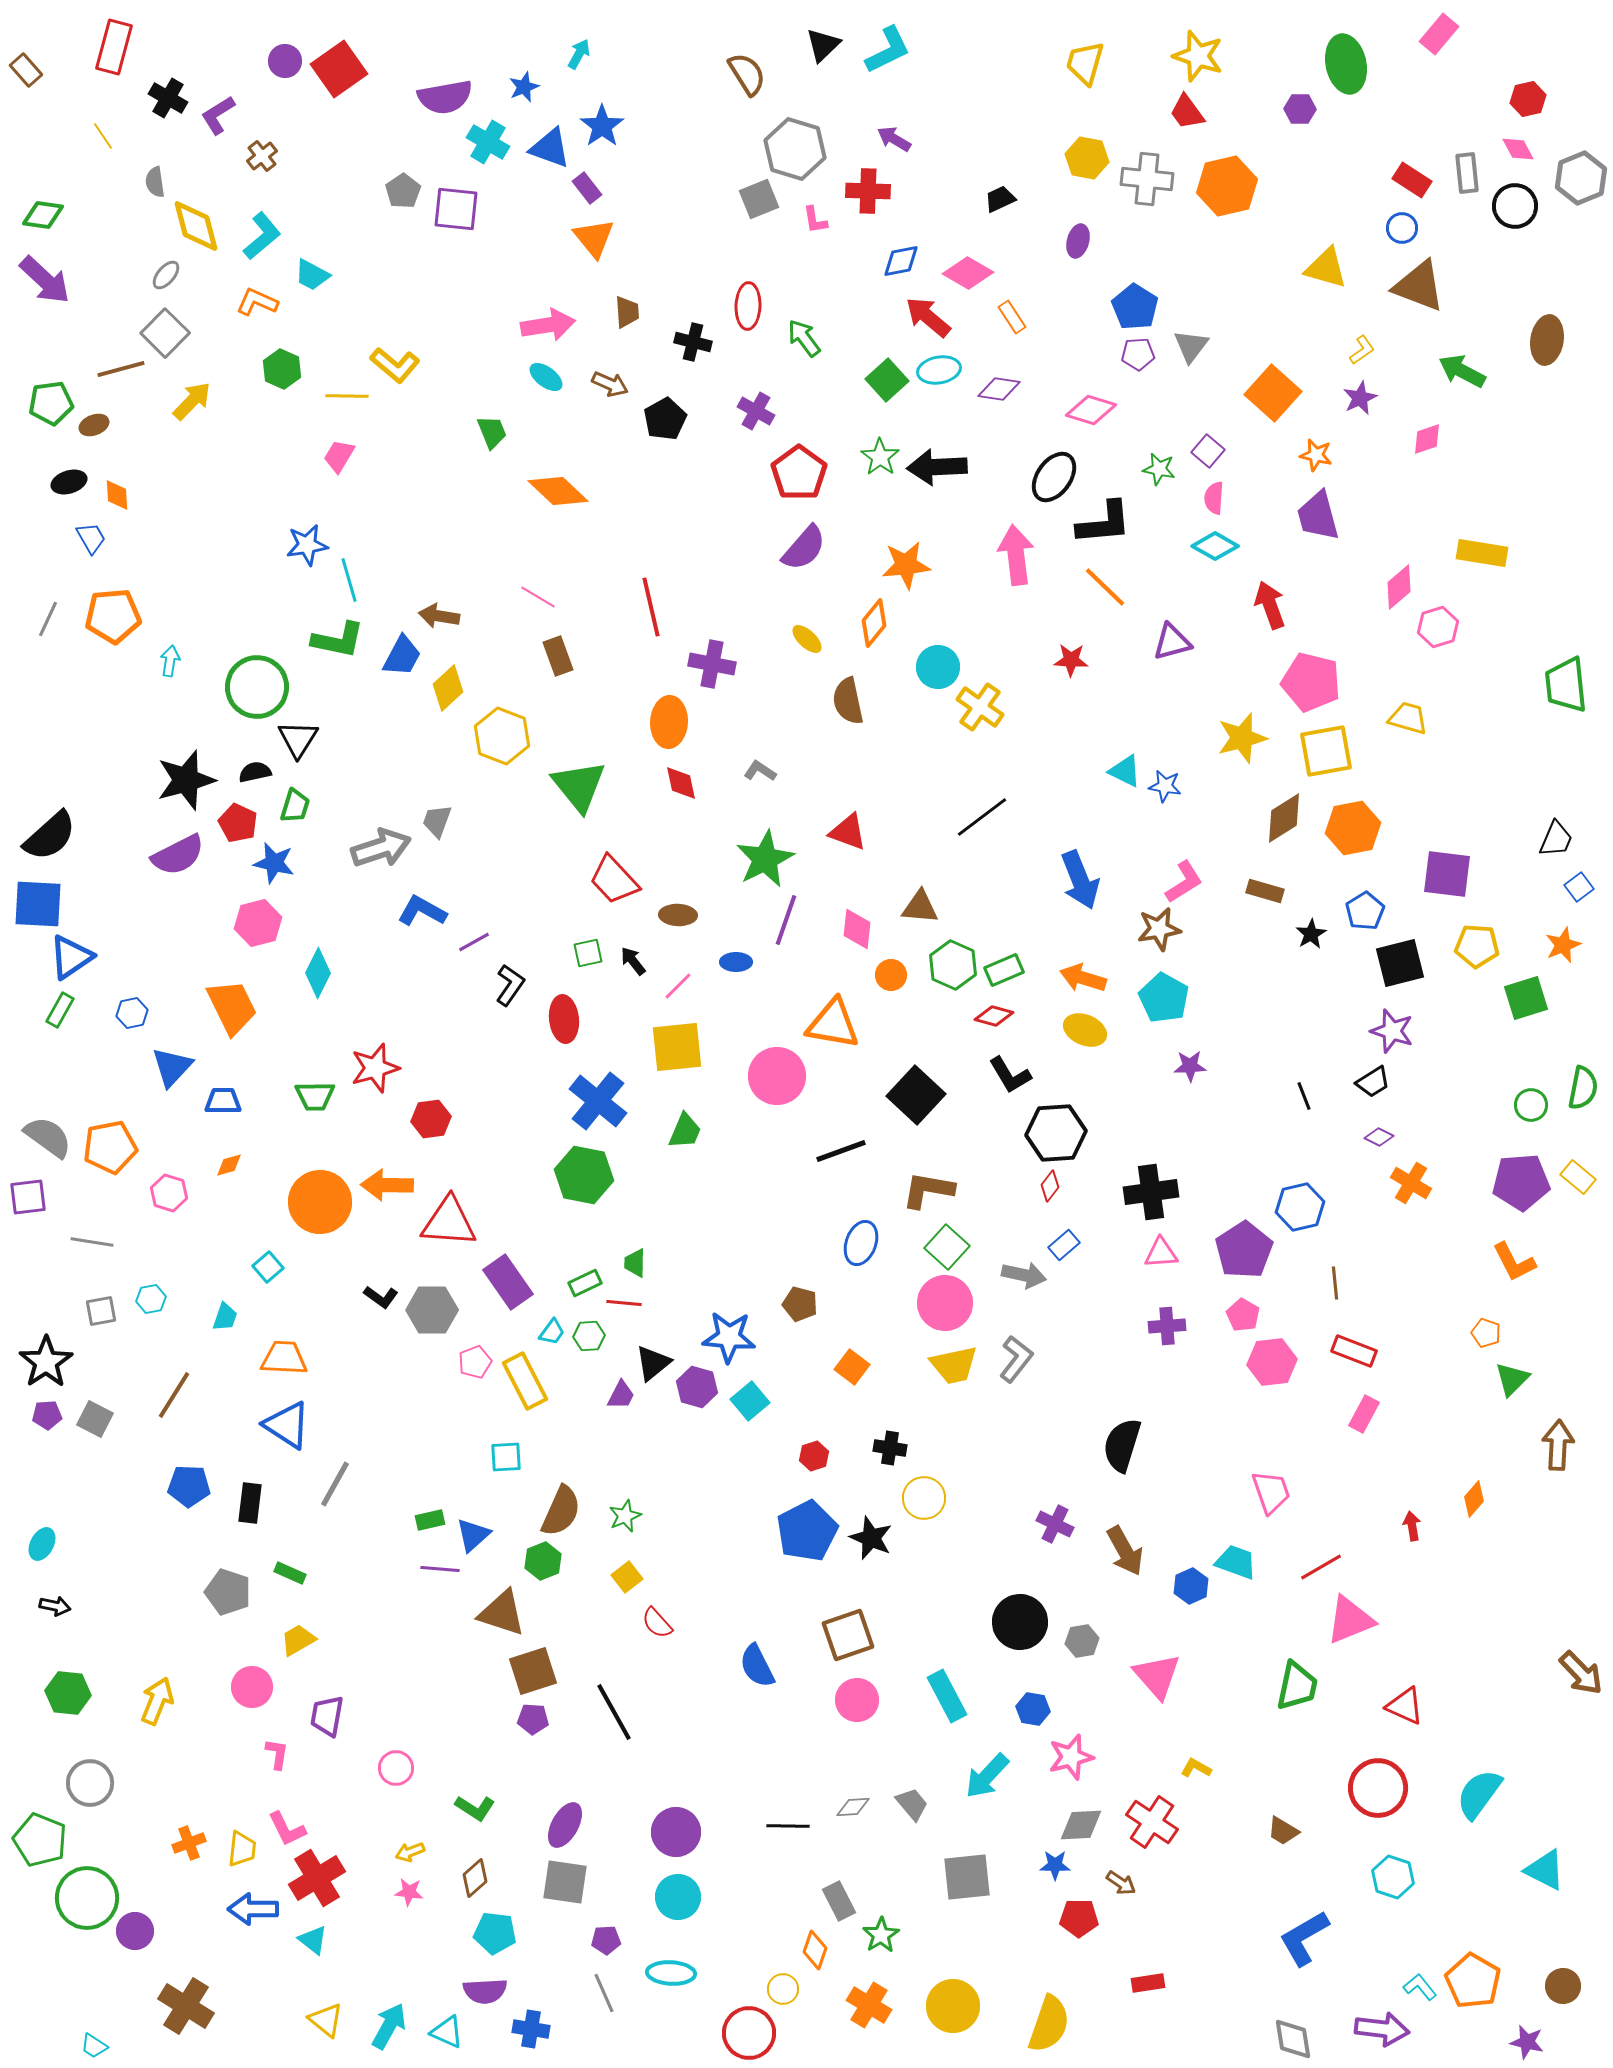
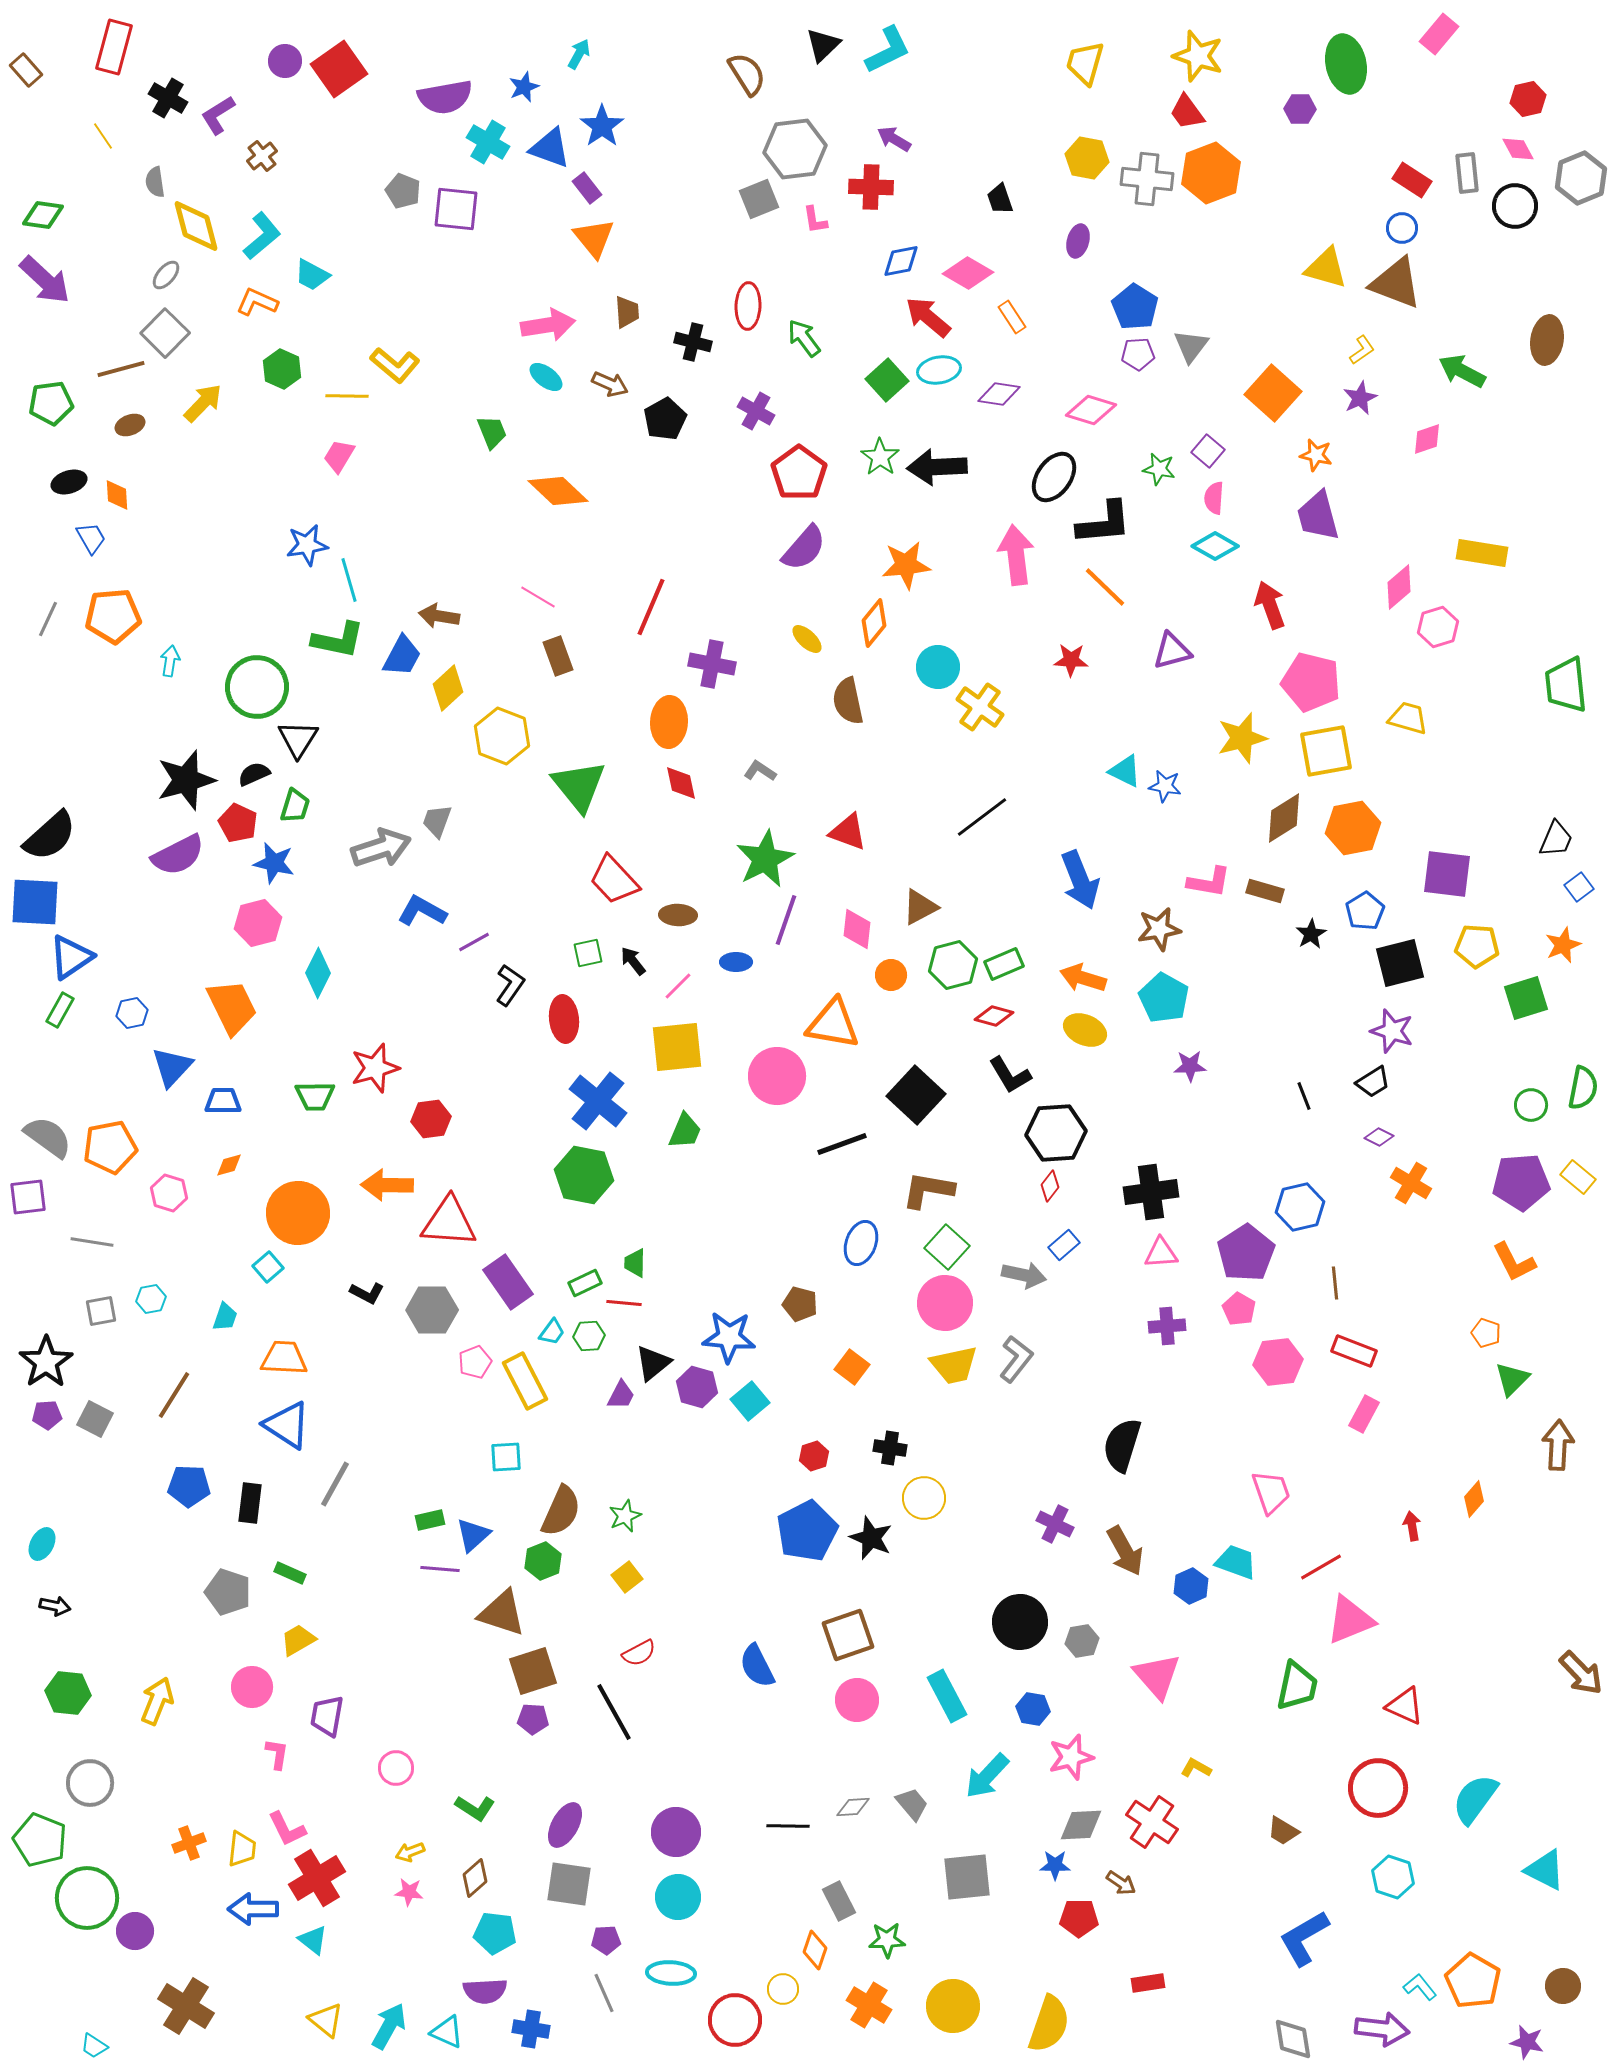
gray hexagon at (795, 149): rotated 24 degrees counterclockwise
orange hexagon at (1227, 186): moved 16 px left, 13 px up; rotated 8 degrees counterclockwise
gray pentagon at (403, 191): rotated 16 degrees counterclockwise
red cross at (868, 191): moved 3 px right, 4 px up
black trapezoid at (1000, 199): rotated 84 degrees counterclockwise
brown triangle at (1419, 286): moved 23 px left, 3 px up
purple diamond at (999, 389): moved 5 px down
yellow arrow at (192, 401): moved 11 px right, 2 px down
brown ellipse at (94, 425): moved 36 px right
red line at (651, 607): rotated 36 degrees clockwise
purple triangle at (1172, 642): moved 9 px down
black semicircle at (255, 772): moved 1 px left, 2 px down; rotated 12 degrees counterclockwise
pink L-shape at (1184, 882): moved 25 px right; rotated 42 degrees clockwise
blue square at (38, 904): moved 3 px left, 2 px up
brown triangle at (920, 907): rotated 33 degrees counterclockwise
green hexagon at (953, 965): rotated 21 degrees clockwise
green rectangle at (1004, 970): moved 6 px up
black line at (841, 1151): moved 1 px right, 7 px up
orange circle at (320, 1202): moved 22 px left, 11 px down
purple pentagon at (1244, 1250): moved 2 px right, 3 px down
black L-shape at (381, 1297): moved 14 px left, 4 px up; rotated 8 degrees counterclockwise
pink pentagon at (1243, 1315): moved 4 px left, 6 px up
pink hexagon at (1272, 1362): moved 6 px right
red semicircle at (657, 1623): moved 18 px left, 30 px down; rotated 76 degrees counterclockwise
cyan semicircle at (1479, 1794): moved 4 px left, 5 px down
gray square at (565, 1882): moved 4 px right, 2 px down
green star at (881, 1935): moved 6 px right, 5 px down; rotated 30 degrees clockwise
red circle at (749, 2033): moved 14 px left, 13 px up
